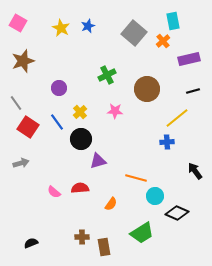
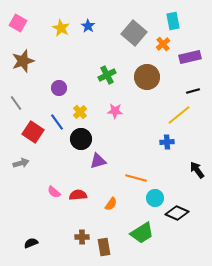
blue star: rotated 16 degrees counterclockwise
orange cross: moved 3 px down
purple rectangle: moved 1 px right, 2 px up
brown circle: moved 12 px up
yellow line: moved 2 px right, 3 px up
red square: moved 5 px right, 5 px down
black arrow: moved 2 px right, 1 px up
red semicircle: moved 2 px left, 7 px down
cyan circle: moved 2 px down
